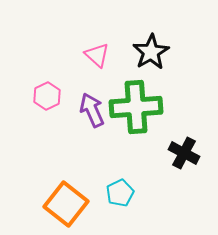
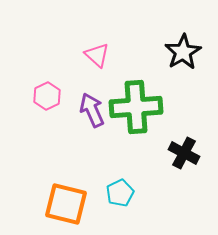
black star: moved 32 px right
orange square: rotated 24 degrees counterclockwise
